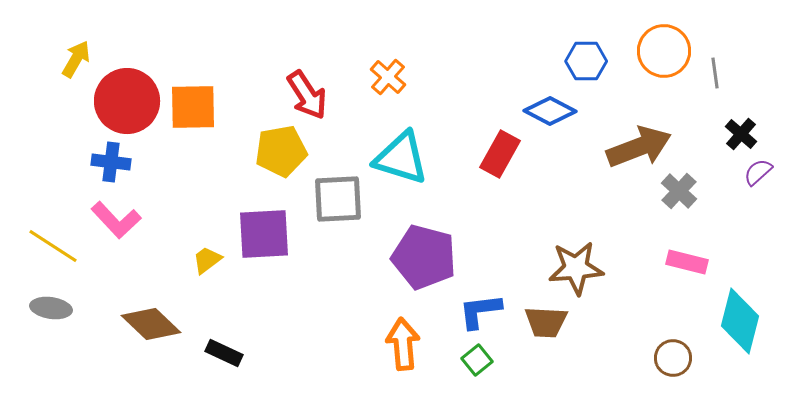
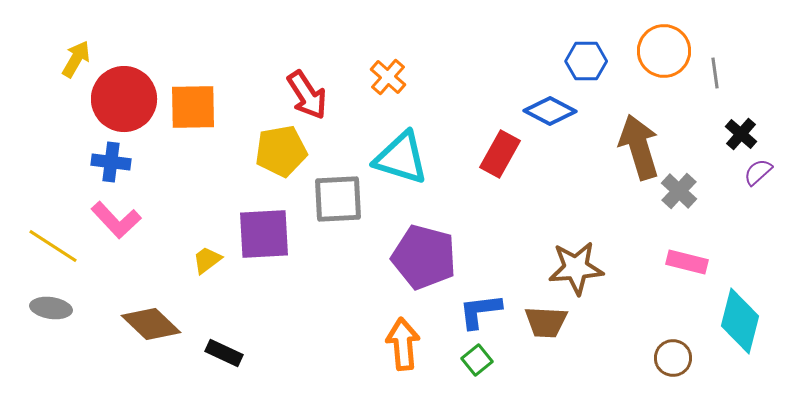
red circle: moved 3 px left, 2 px up
brown arrow: rotated 86 degrees counterclockwise
